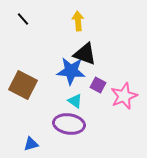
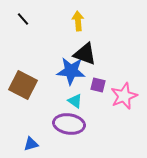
purple square: rotated 14 degrees counterclockwise
